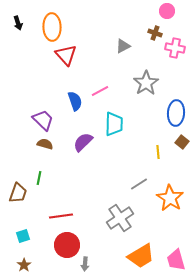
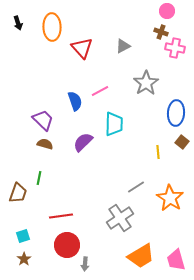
brown cross: moved 6 px right, 1 px up
red triangle: moved 16 px right, 7 px up
gray line: moved 3 px left, 3 px down
brown star: moved 6 px up
